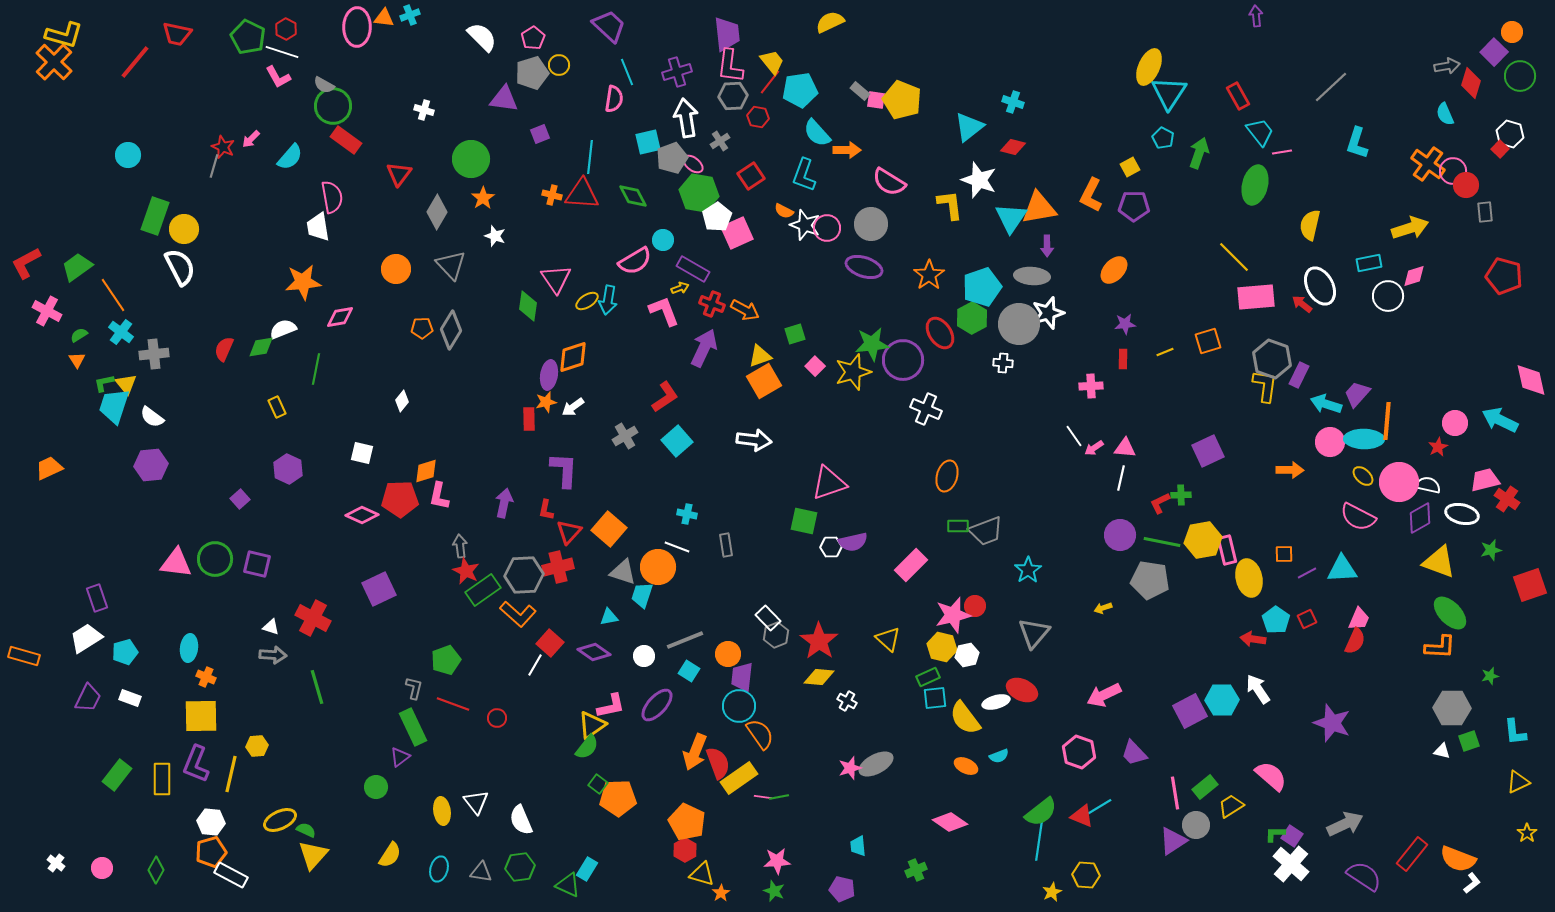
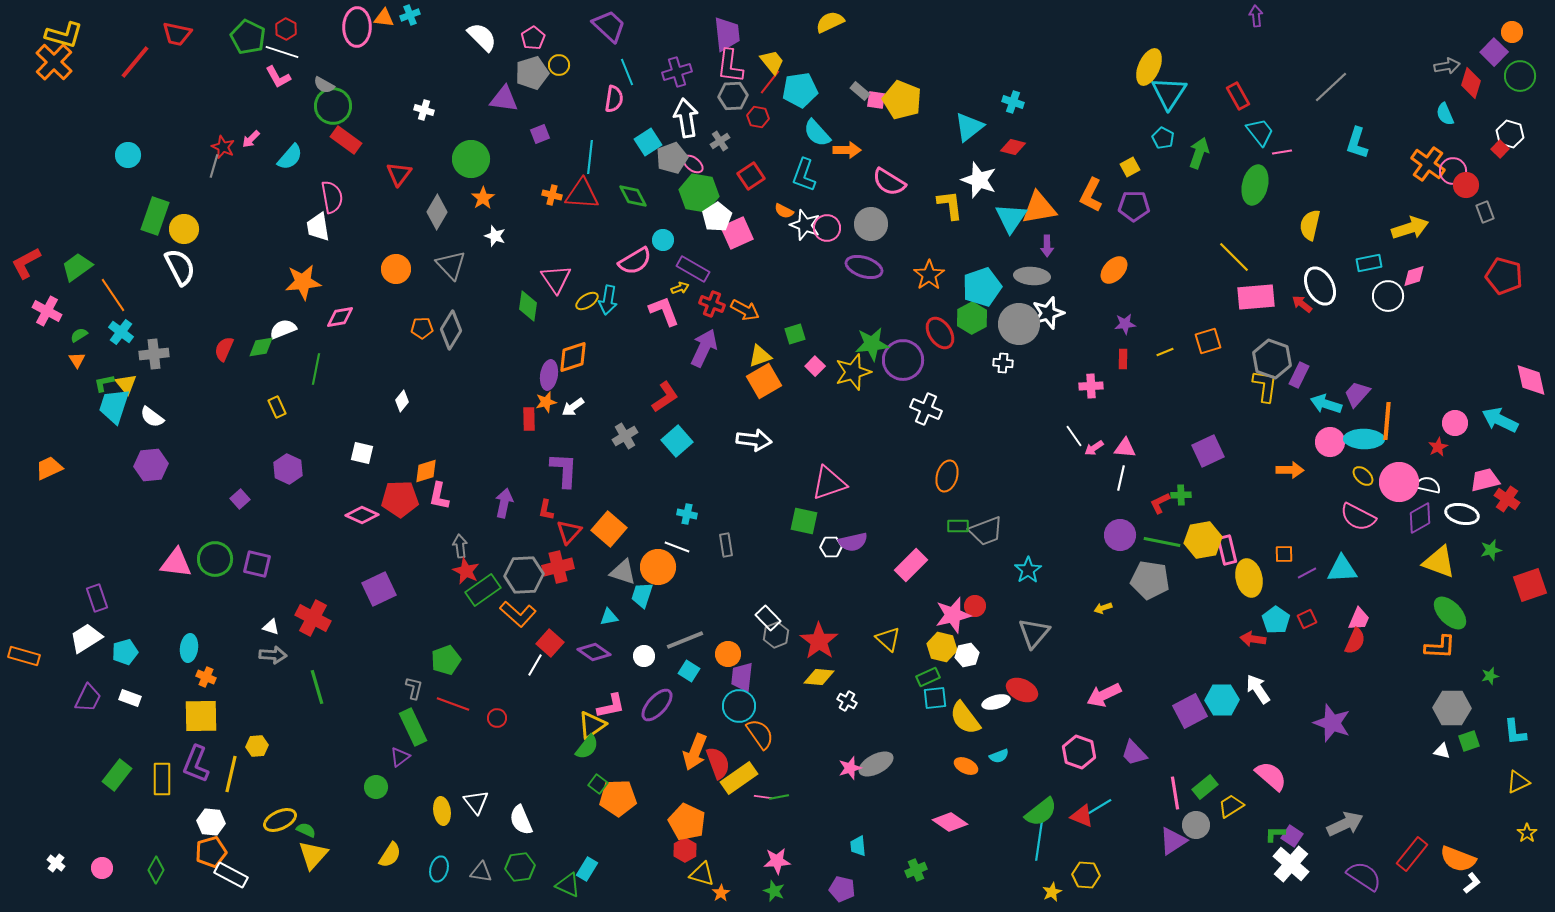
cyan square at (648, 142): rotated 20 degrees counterclockwise
gray rectangle at (1485, 212): rotated 15 degrees counterclockwise
